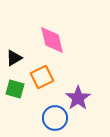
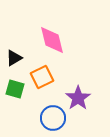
blue circle: moved 2 px left
